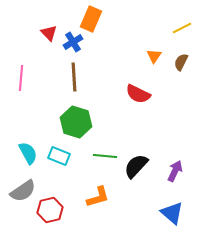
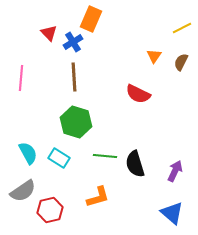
cyan rectangle: moved 2 px down; rotated 10 degrees clockwise
black semicircle: moved 1 px left, 2 px up; rotated 60 degrees counterclockwise
